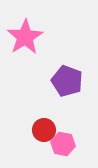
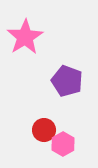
pink hexagon: rotated 20 degrees clockwise
